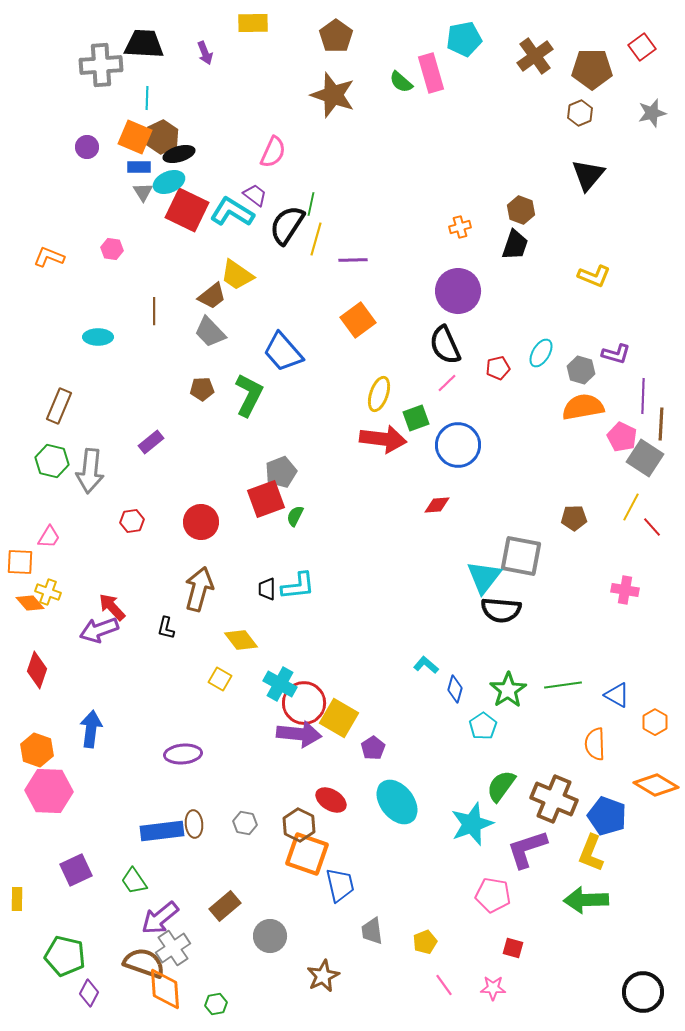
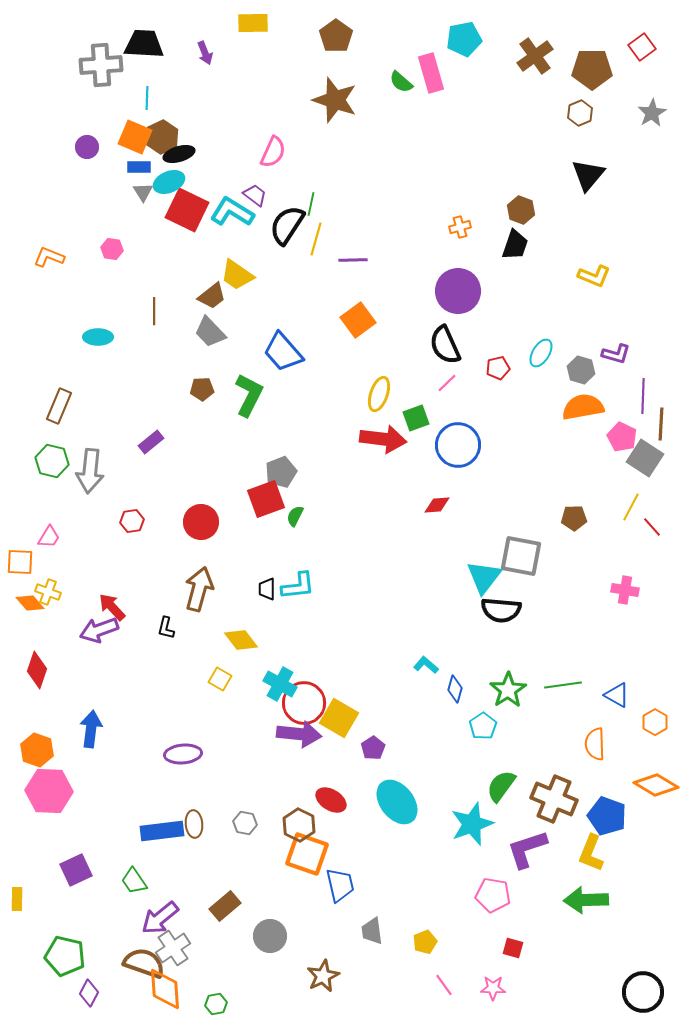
brown star at (333, 95): moved 2 px right, 5 px down
gray star at (652, 113): rotated 16 degrees counterclockwise
